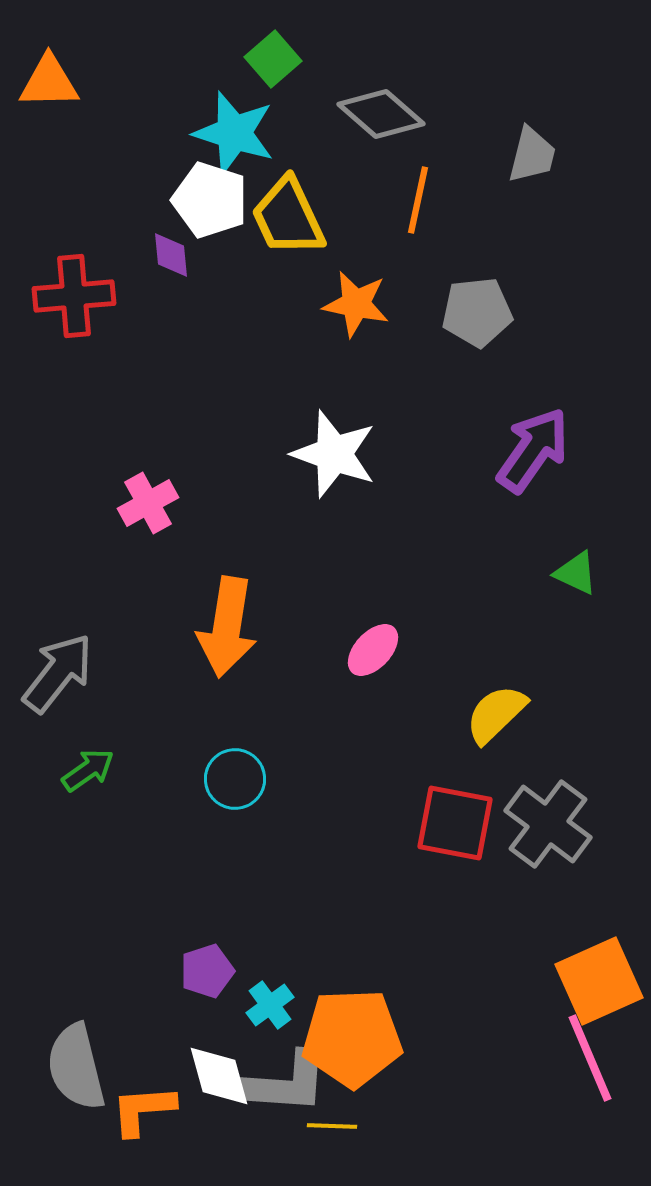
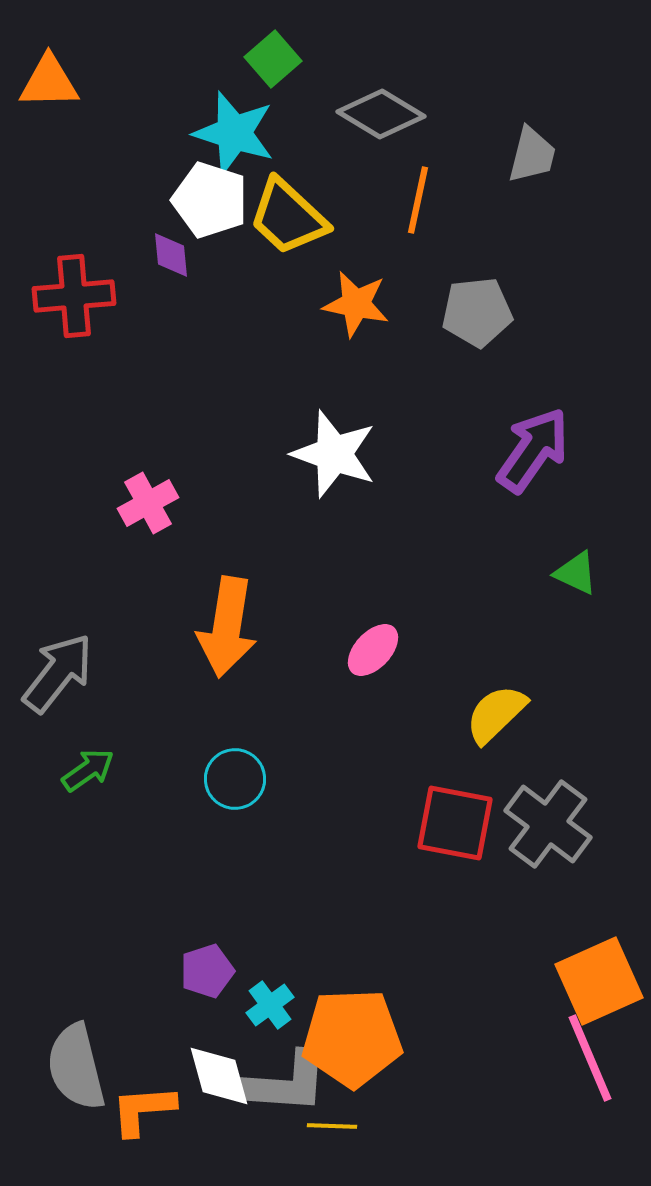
gray diamond: rotated 10 degrees counterclockwise
yellow trapezoid: rotated 22 degrees counterclockwise
